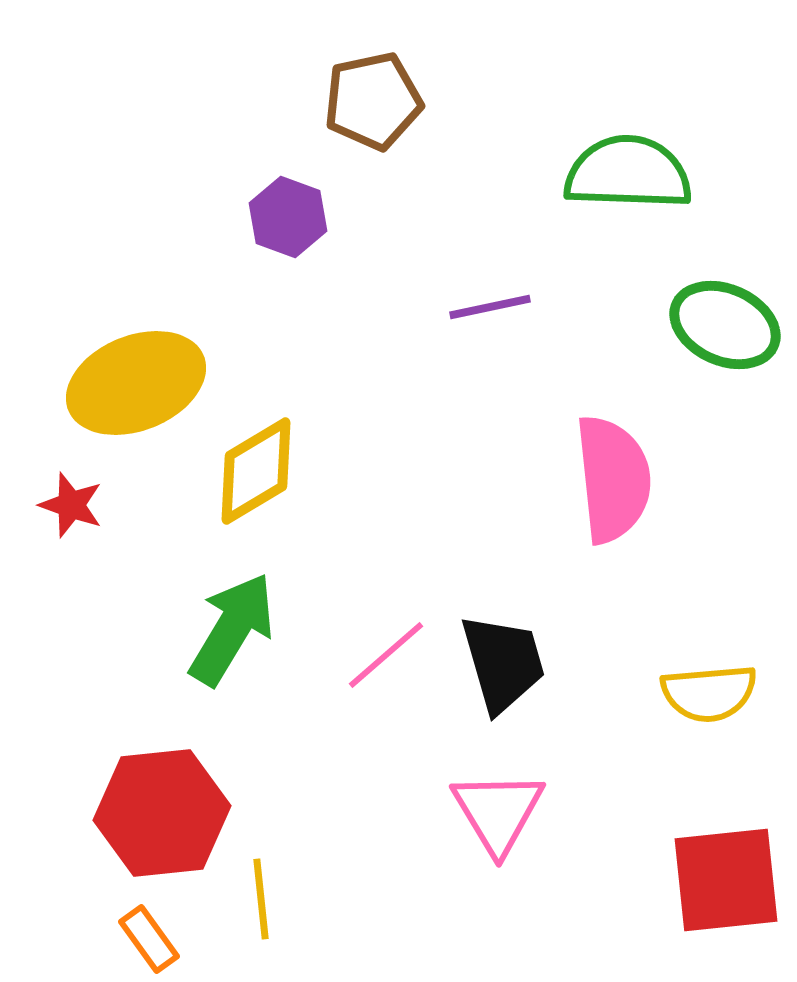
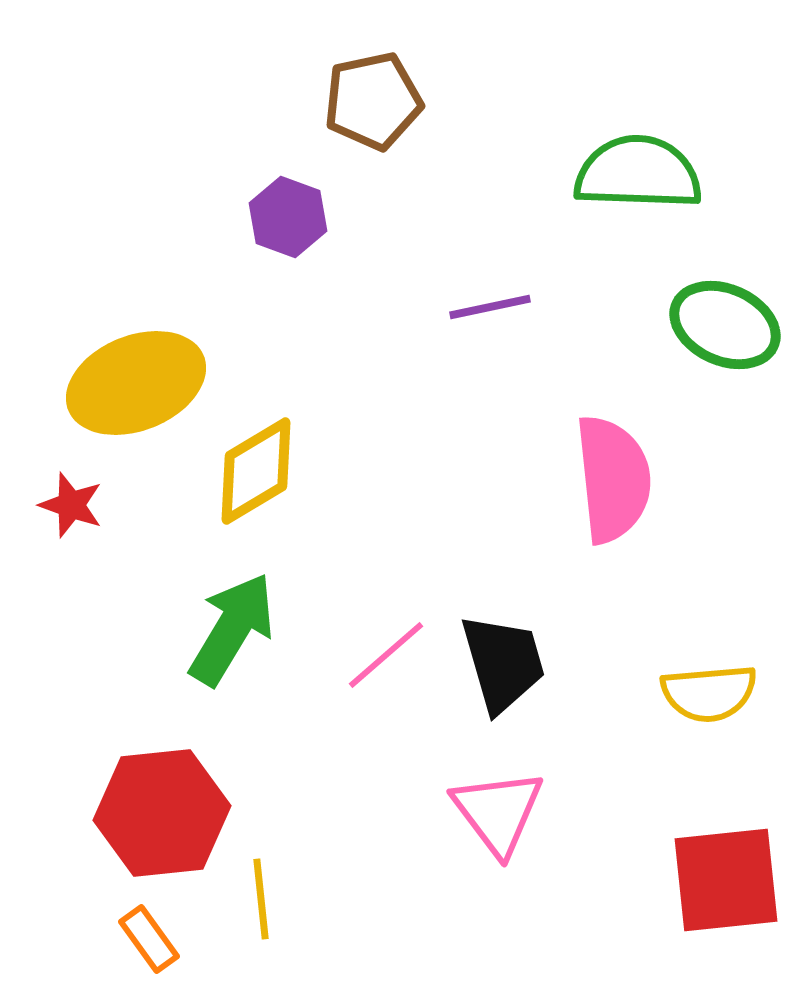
green semicircle: moved 10 px right
pink triangle: rotated 6 degrees counterclockwise
